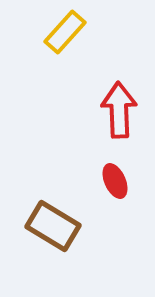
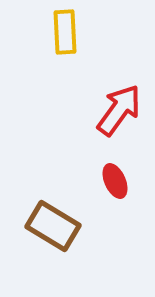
yellow rectangle: rotated 45 degrees counterclockwise
red arrow: rotated 38 degrees clockwise
